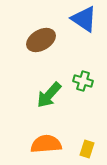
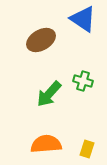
blue triangle: moved 1 px left
green arrow: moved 1 px up
